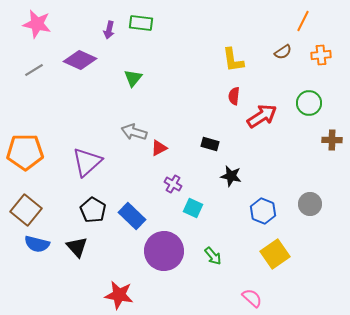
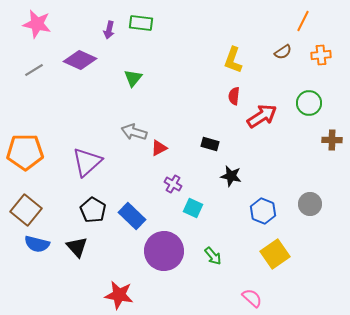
yellow L-shape: rotated 28 degrees clockwise
